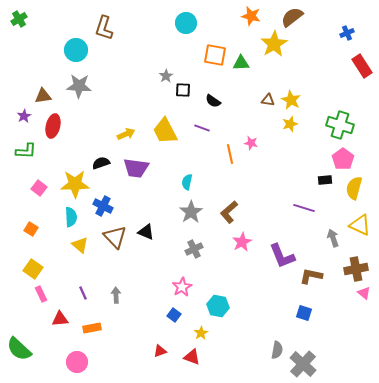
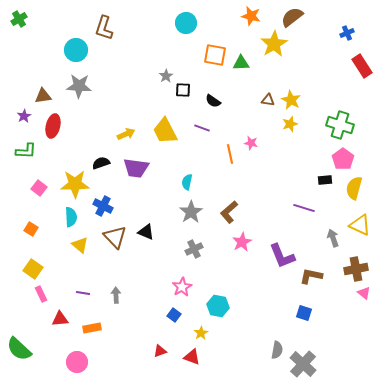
purple line at (83, 293): rotated 56 degrees counterclockwise
